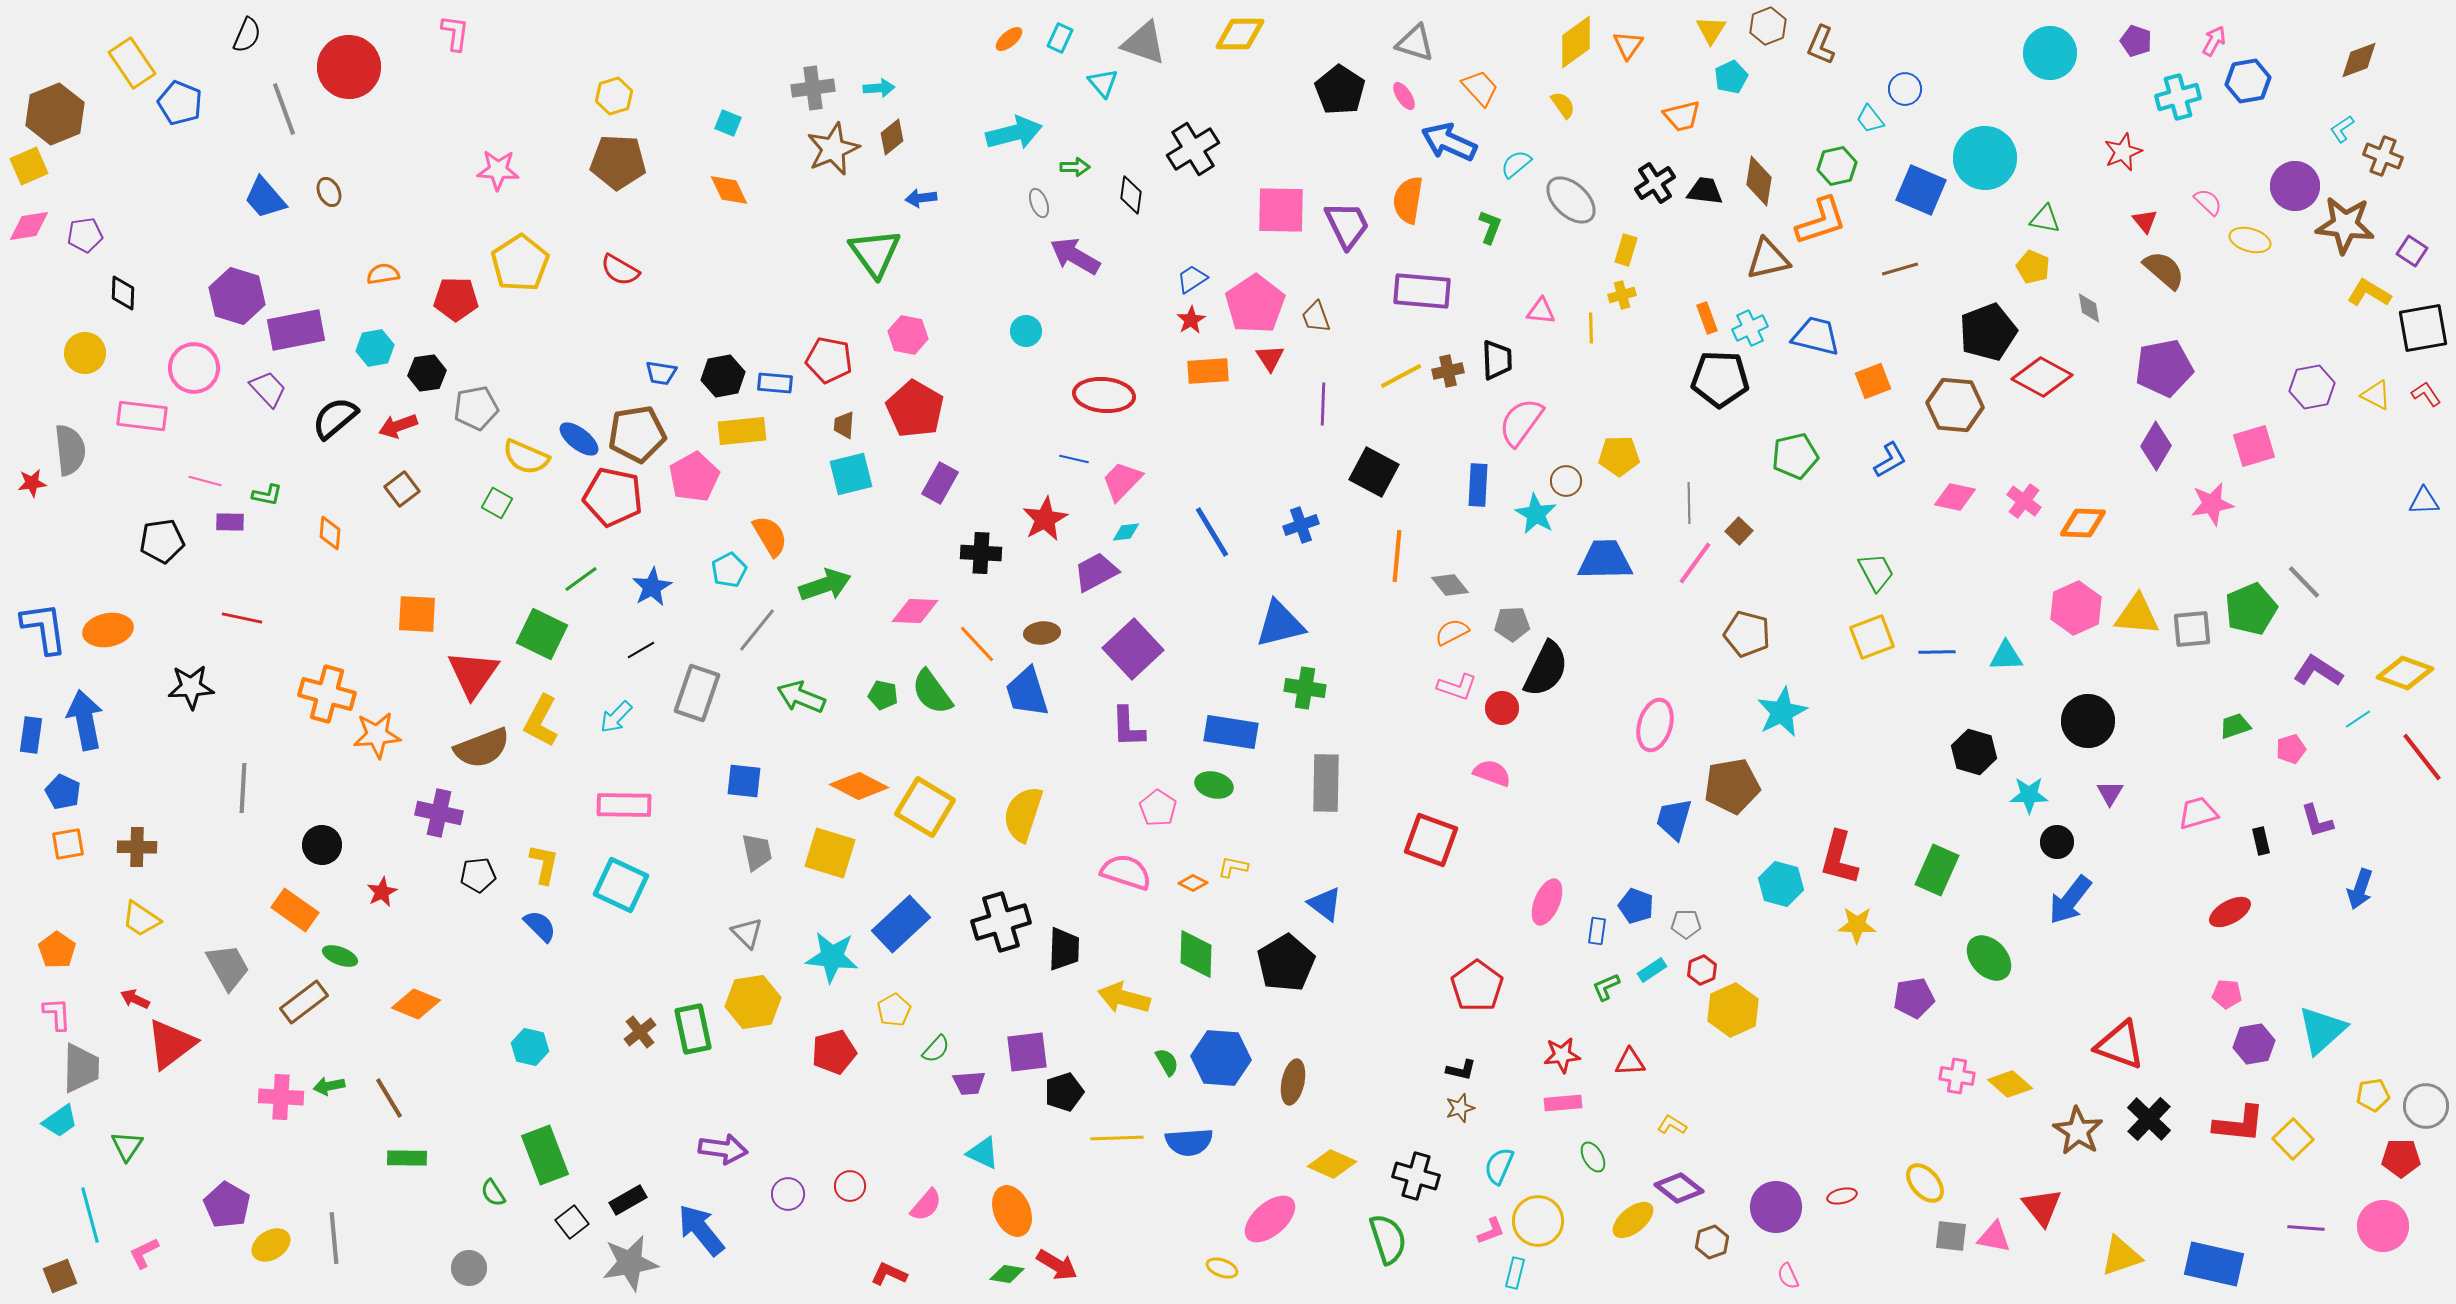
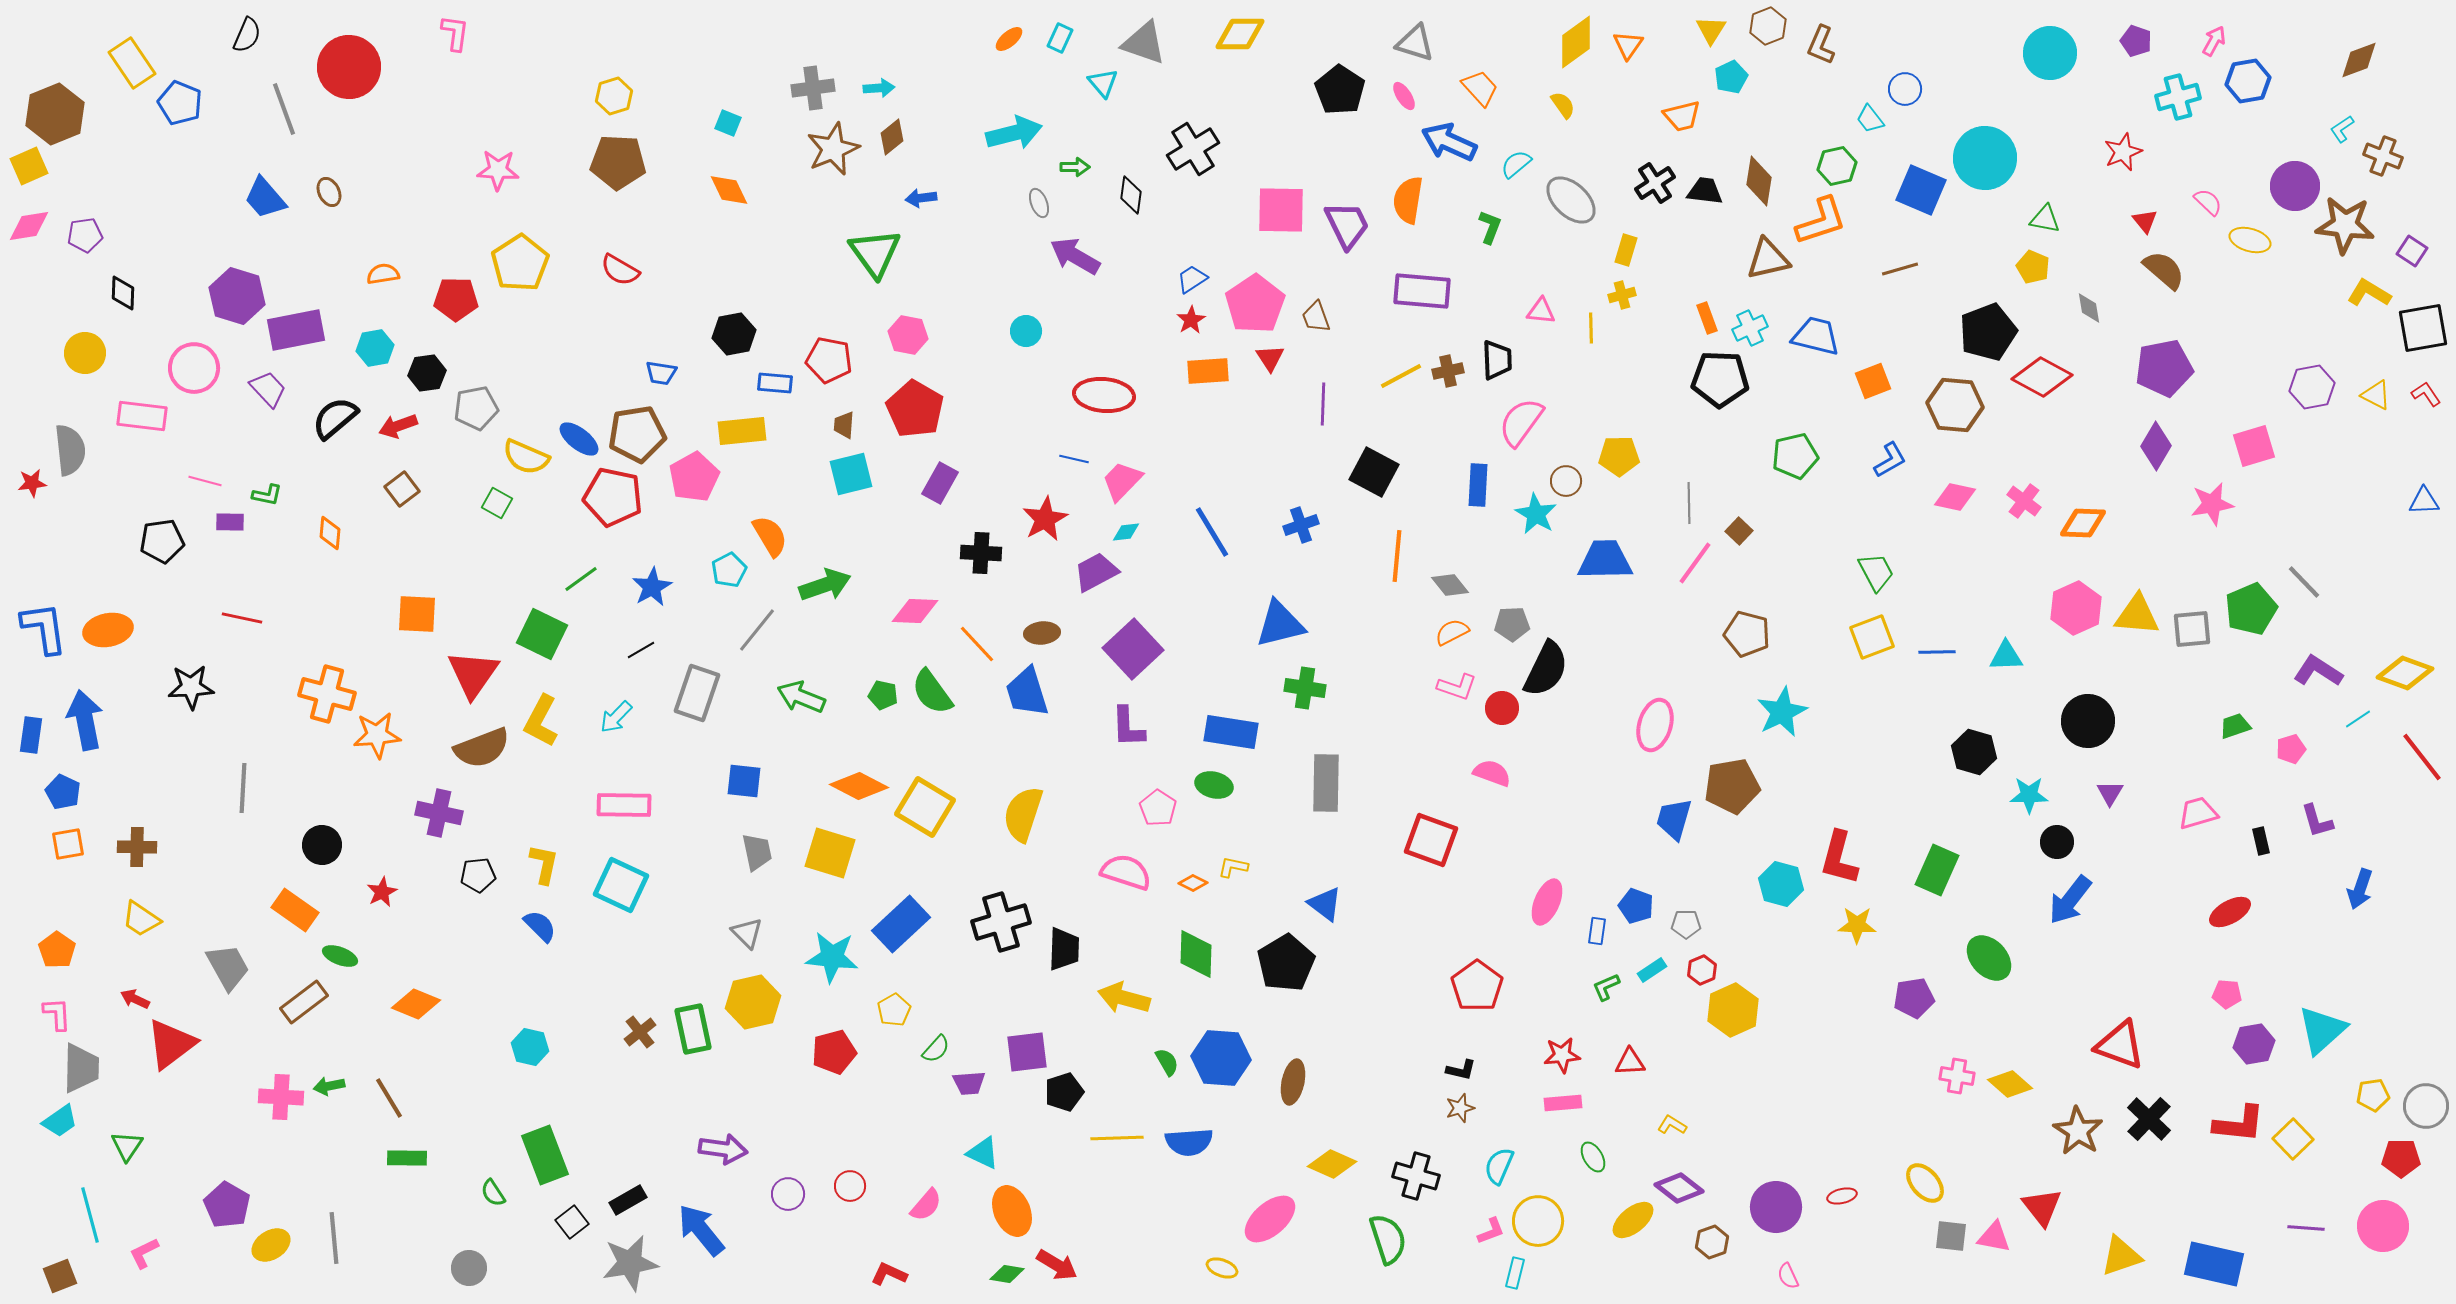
black hexagon at (723, 376): moved 11 px right, 42 px up
yellow hexagon at (753, 1002): rotated 4 degrees counterclockwise
